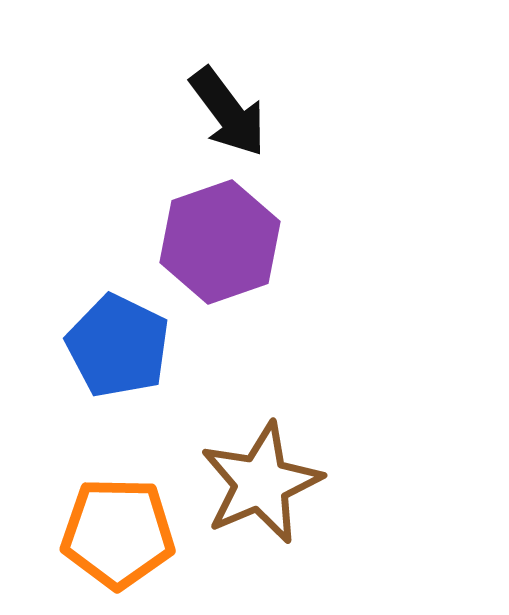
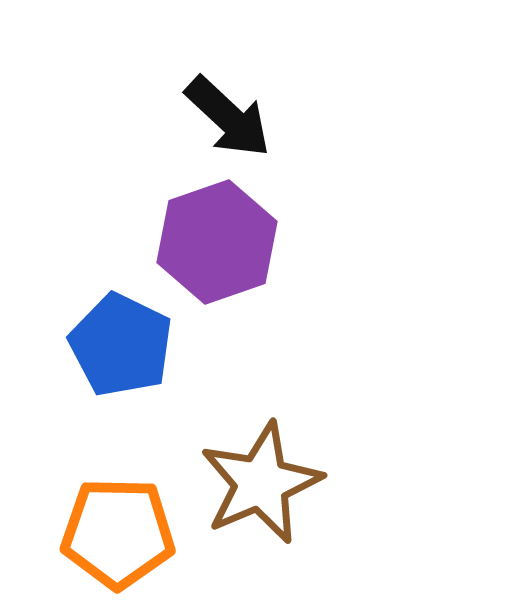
black arrow: moved 5 px down; rotated 10 degrees counterclockwise
purple hexagon: moved 3 px left
blue pentagon: moved 3 px right, 1 px up
